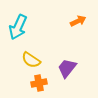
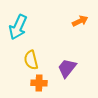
orange arrow: moved 2 px right
yellow semicircle: rotated 42 degrees clockwise
orange cross: rotated 14 degrees clockwise
